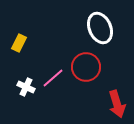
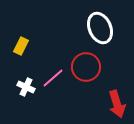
yellow rectangle: moved 2 px right, 3 px down
